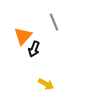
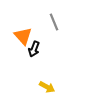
orange triangle: rotated 24 degrees counterclockwise
yellow arrow: moved 1 px right, 3 px down
